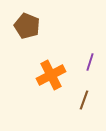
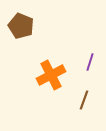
brown pentagon: moved 6 px left
